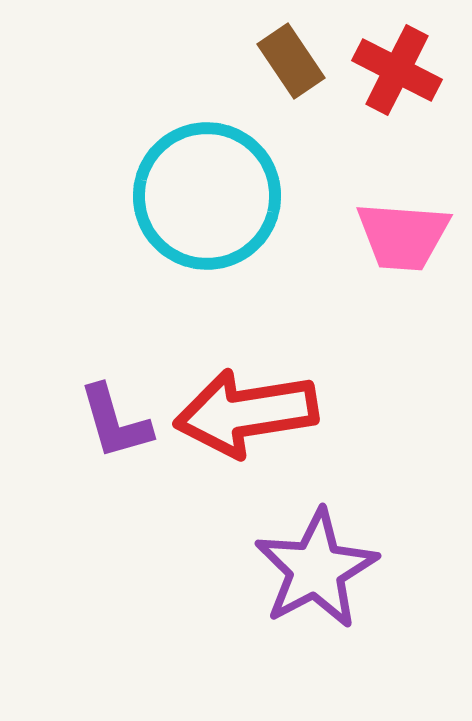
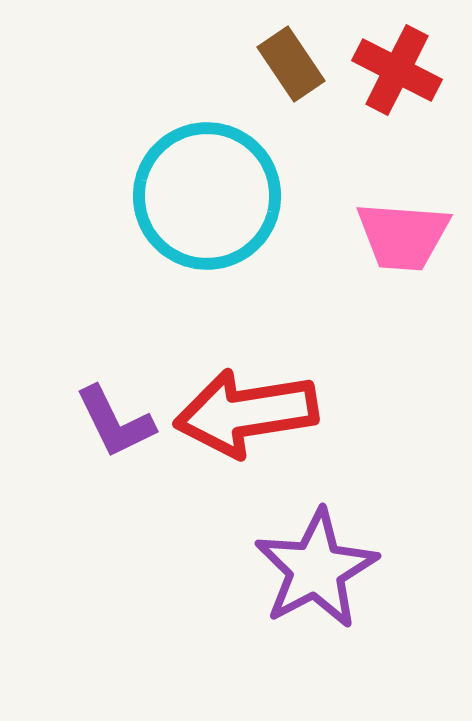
brown rectangle: moved 3 px down
purple L-shape: rotated 10 degrees counterclockwise
